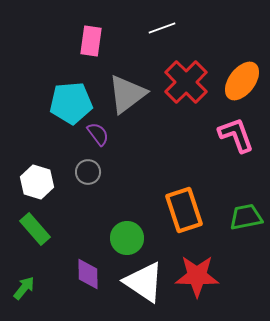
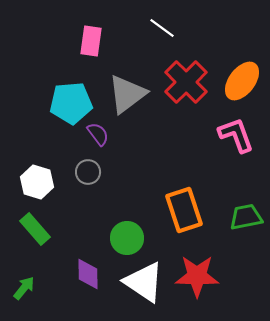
white line: rotated 56 degrees clockwise
